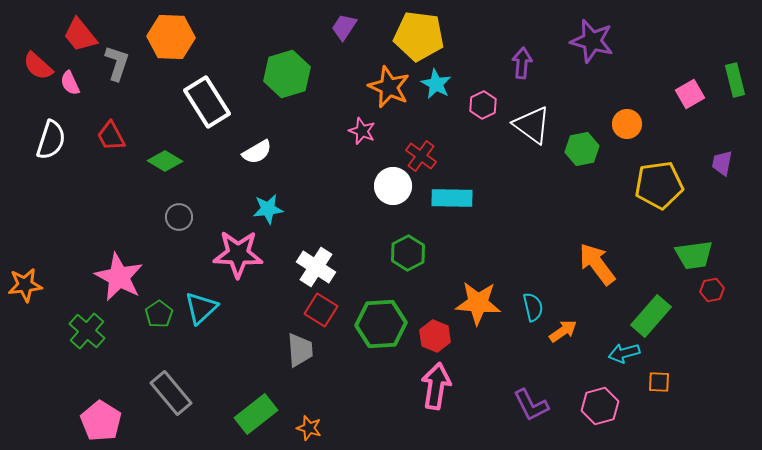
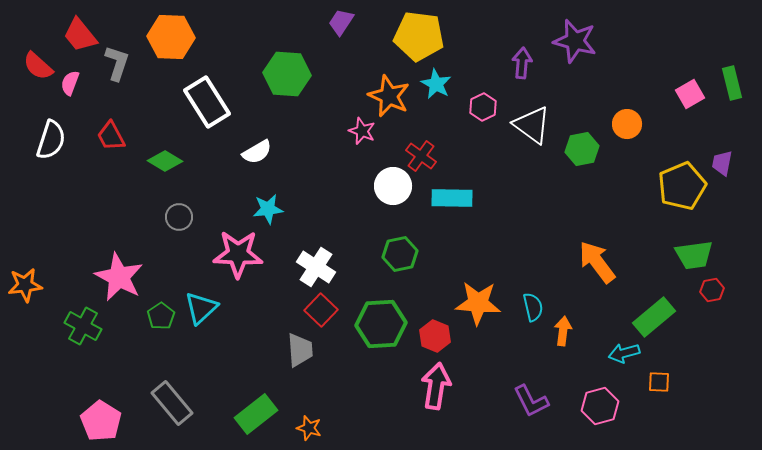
purple trapezoid at (344, 27): moved 3 px left, 5 px up
purple star at (592, 41): moved 17 px left
green hexagon at (287, 74): rotated 21 degrees clockwise
green rectangle at (735, 80): moved 3 px left, 3 px down
pink semicircle at (70, 83): rotated 45 degrees clockwise
orange star at (389, 87): moved 9 px down
pink hexagon at (483, 105): moved 2 px down
yellow pentagon at (659, 185): moved 23 px right, 1 px down; rotated 15 degrees counterclockwise
green hexagon at (408, 253): moved 8 px left, 1 px down; rotated 16 degrees clockwise
orange arrow at (597, 264): moved 2 px up
red square at (321, 310): rotated 12 degrees clockwise
green pentagon at (159, 314): moved 2 px right, 2 px down
green rectangle at (651, 316): moved 3 px right, 1 px down; rotated 9 degrees clockwise
green cross at (87, 331): moved 4 px left, 5 px up; rotated 12 degrees counterclockwise
orange arrow at (563, 331): rotated 48 degrees counterclockwise
gray rectangle at (171, 393): moved 1 px right, 10 px down
purple L-shape at (531, 405): moved 4 px up
